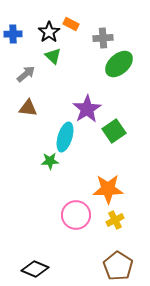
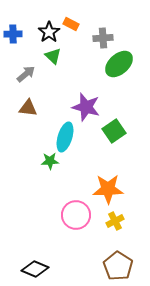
purple star: moved 1 px left, 2 px up; rotated 24 degrees counterclockwise
yellow cross: moved 1 px down
